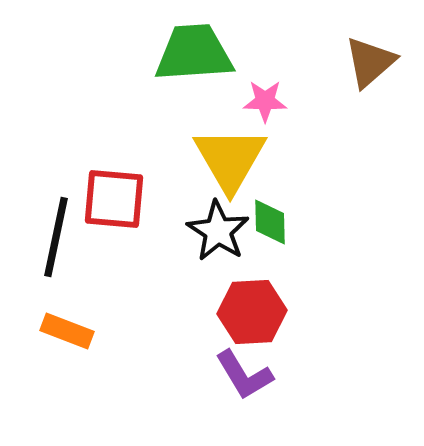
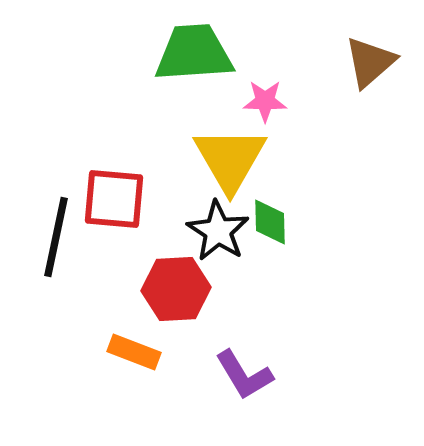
red hexagon: moved 76 px left, 23 px up
orange rectangle: moved 67 px right, 21 px down
